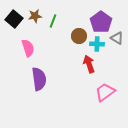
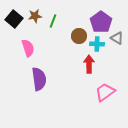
red arrow: rotated 18 degrees clockwise
